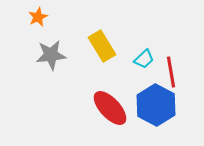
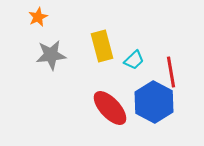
yellow rectangle: rotated 16 degrees clockwise
cyan trapezoid: moved 10 px left, 1 px down
blue hexagon: moved 2 px left, 3 px up
